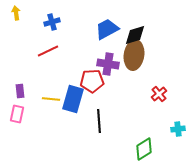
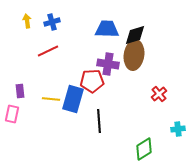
yellow arrow: moved 11 px right, 8 px down
blue trapezoid: rotated 30 degrees clockwise
pink rectangle: moved 5 px left
